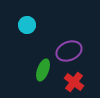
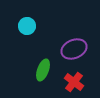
cyan circle: moved 1 px down
purple ellipse: moved 5 px right, 2 px up
